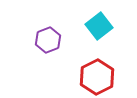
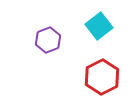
red hexagon: moved 5 px right
